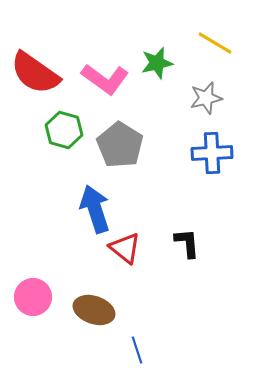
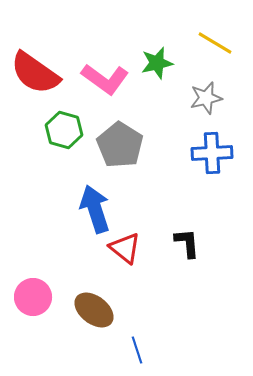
brown ellipse: rotated 18 degrees clockwise
